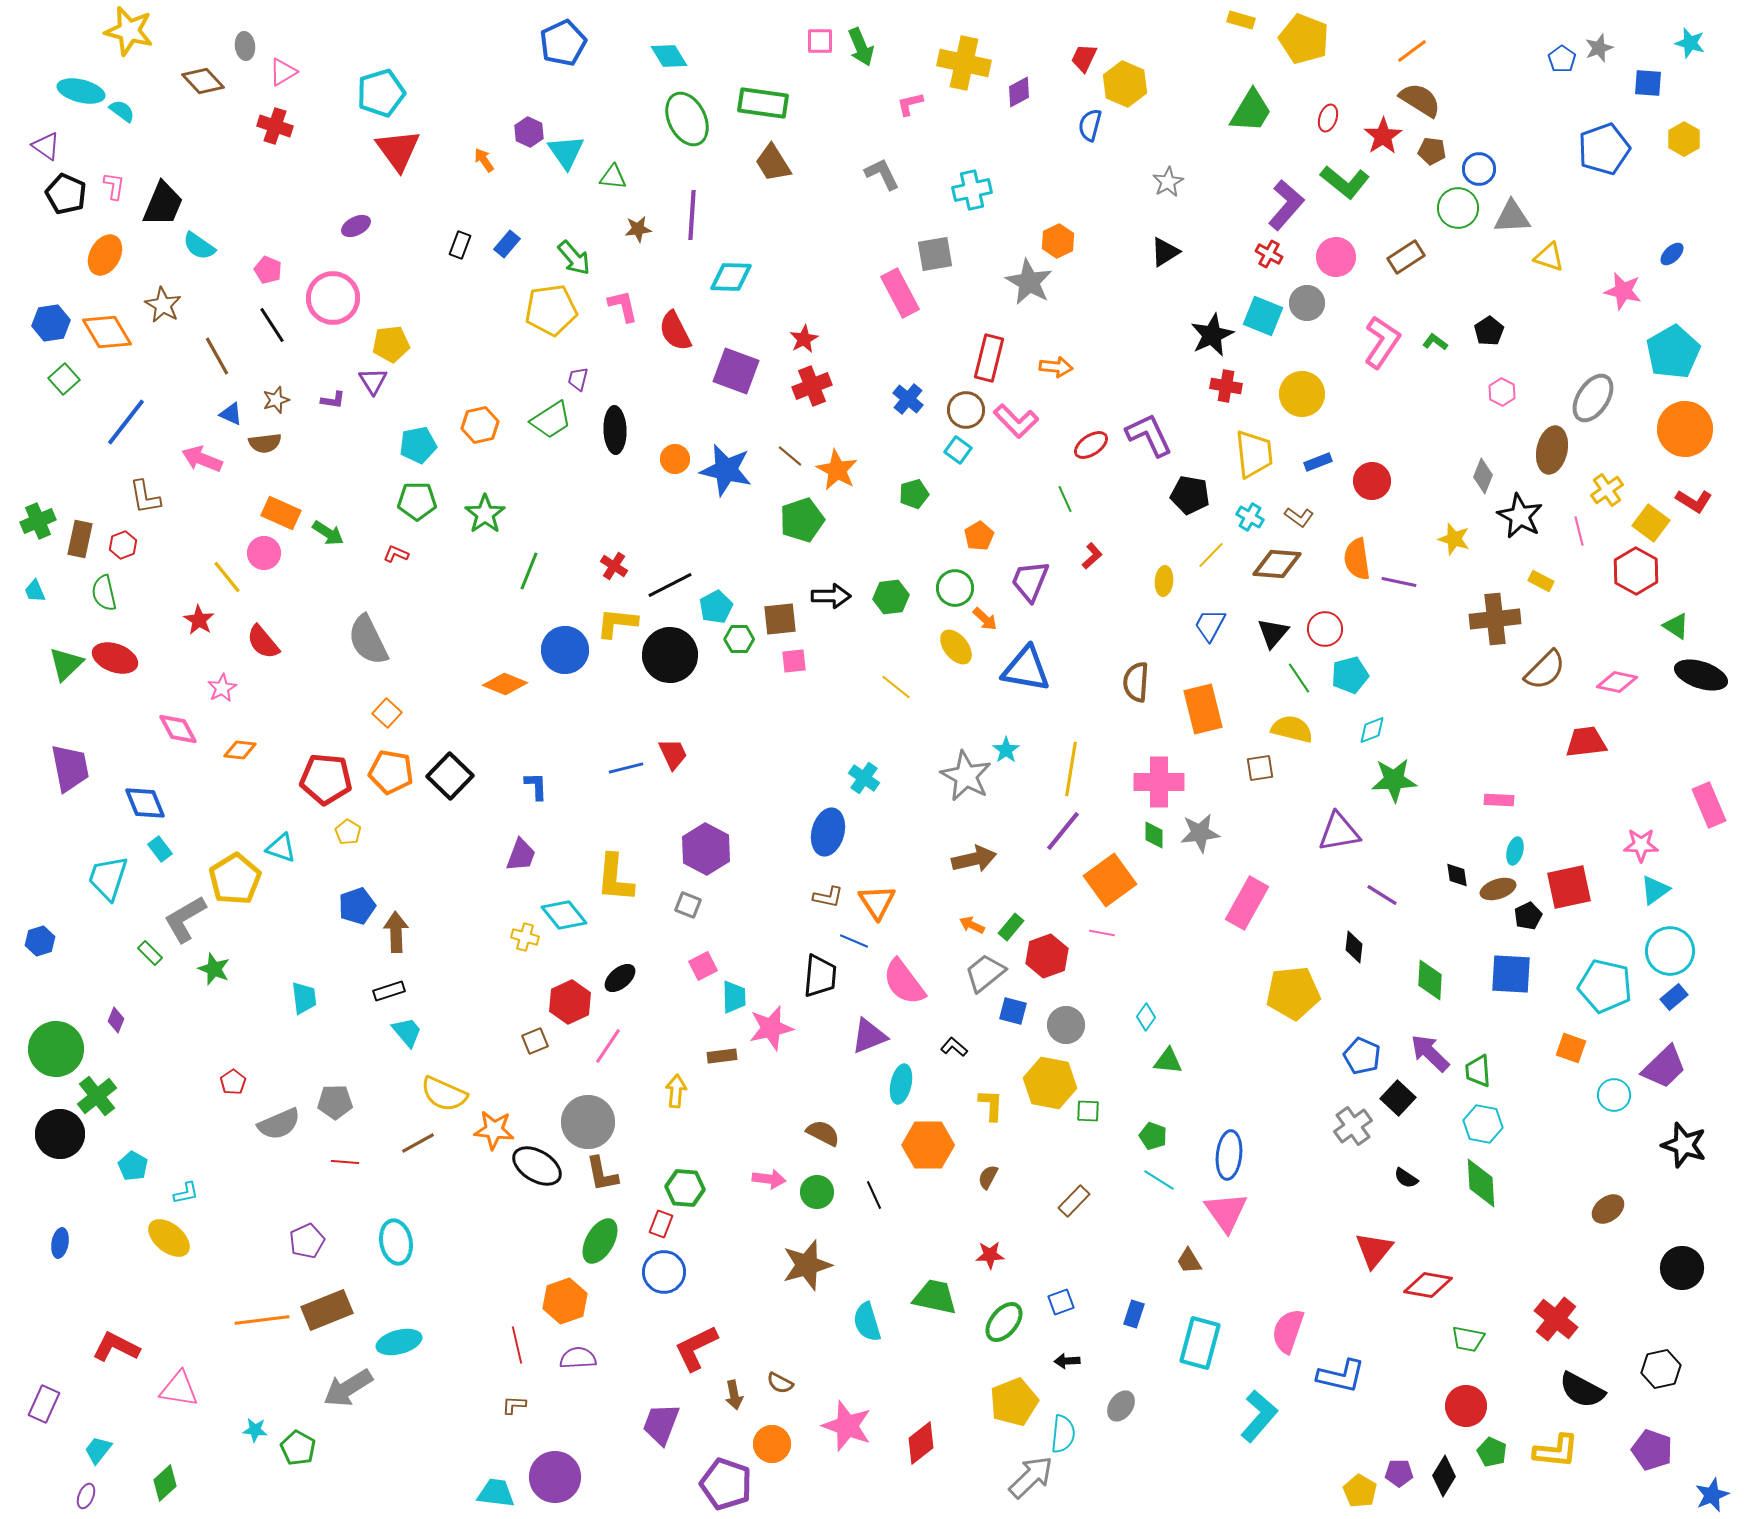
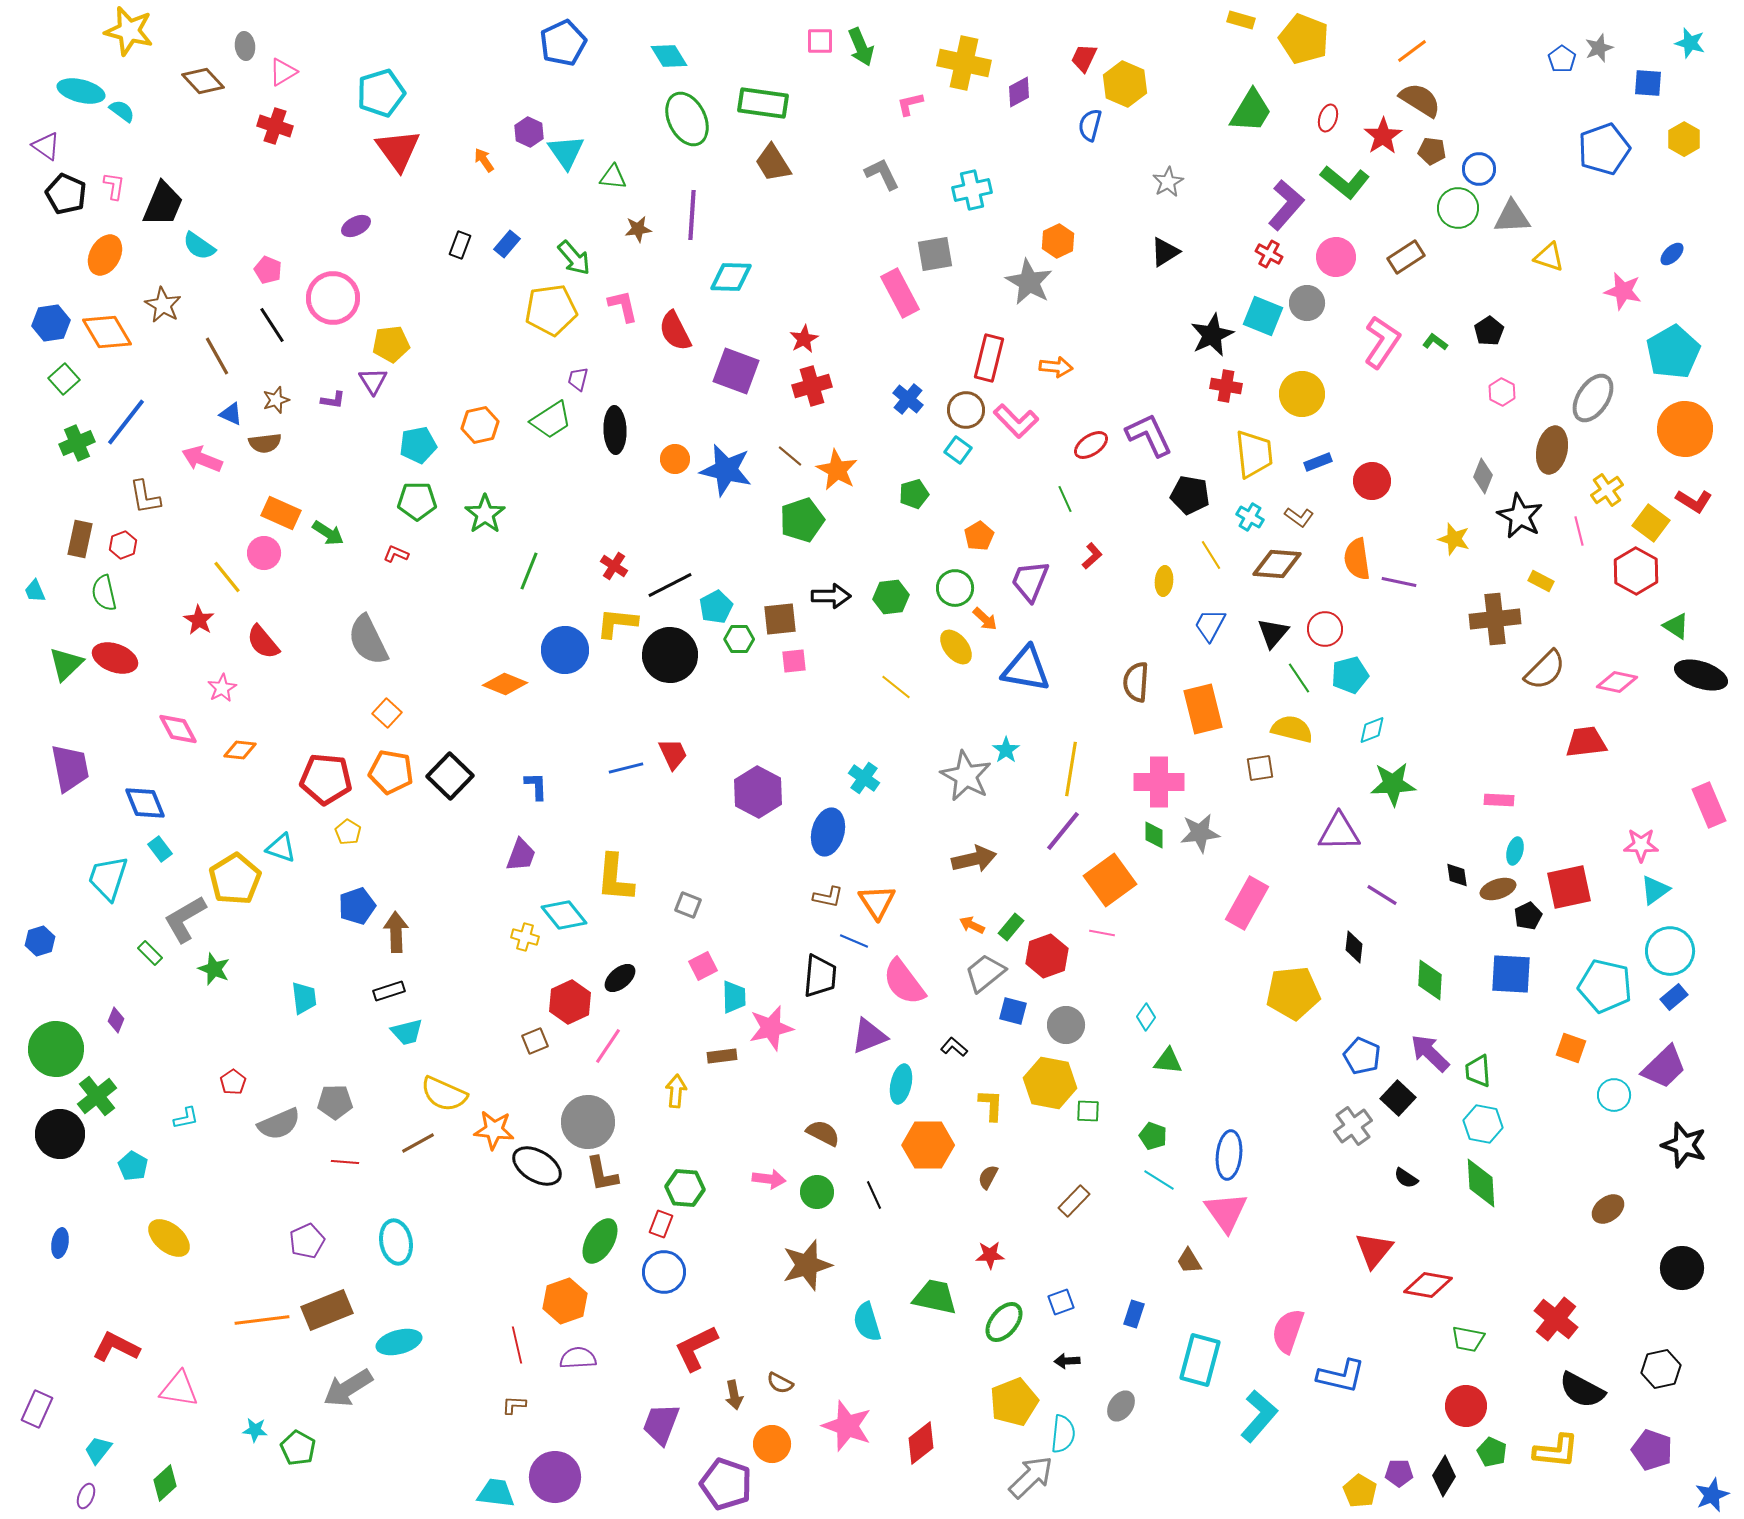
red cross at (812, 386): rotated 6 degrees clockwise
green cross at (38, 521): moved 39 px right, 78 px up
yellow line at (1211, 555): rotated 76 degrees counterclockwise
green star at (1394, 780): moved 1 px left, 4 px down
purple triangle at (1339, 832): rotated 9 degrees clockwise
purple hexagon at (706, 849): moved 52 px right, 57 px up
cyan trapezoid at (407, 1032): rotated 116 degrees clockwise
cyan L-shape at (186, 1193): moved 75 px up
cyan rectangle at (1200, 1343): moved 17 px down
purple rectangle at (44, 1404): moved 7 px left, 5 px down
